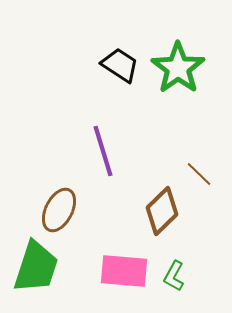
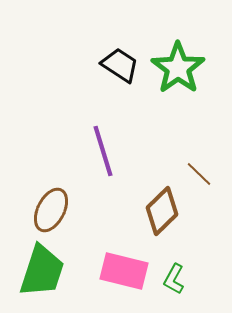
brown ellipse: moved 8 px left
green trapezoid: moved 6 px right, 4 px down
pink rectangle: rotated 9 degrees clockwise
green L-shape: moved 3 px down
